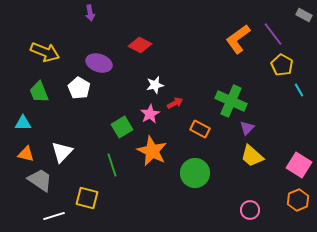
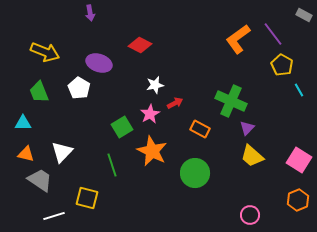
pink square: moved 5 px up
pink circle: moved 5 px down
